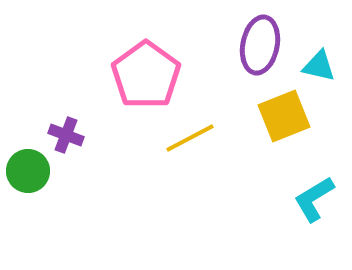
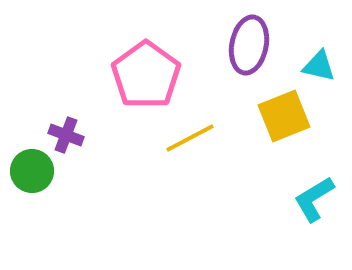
purple ellipse: moved 11 px left
green circle: moved 4 px right
